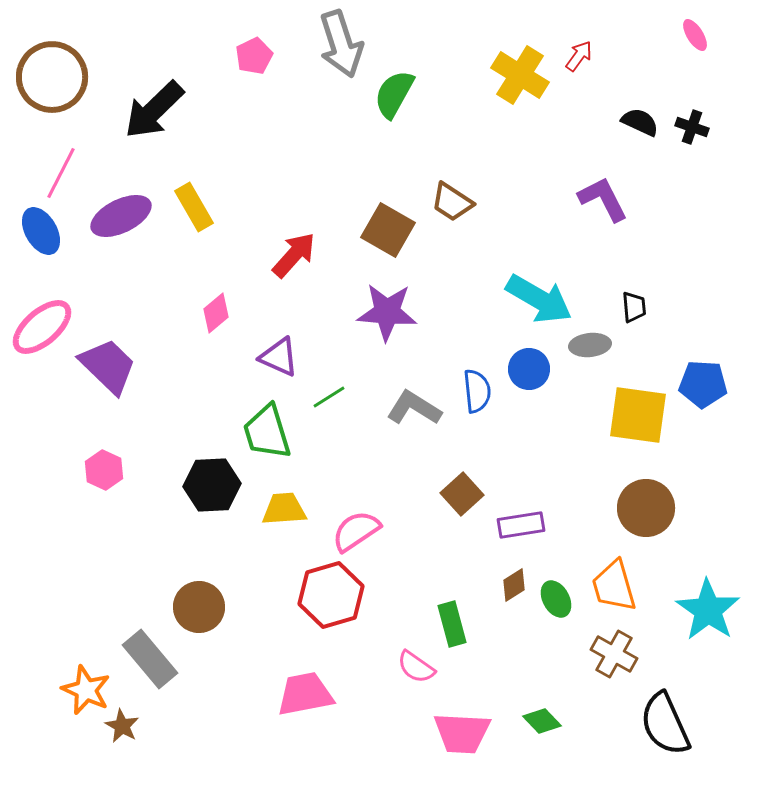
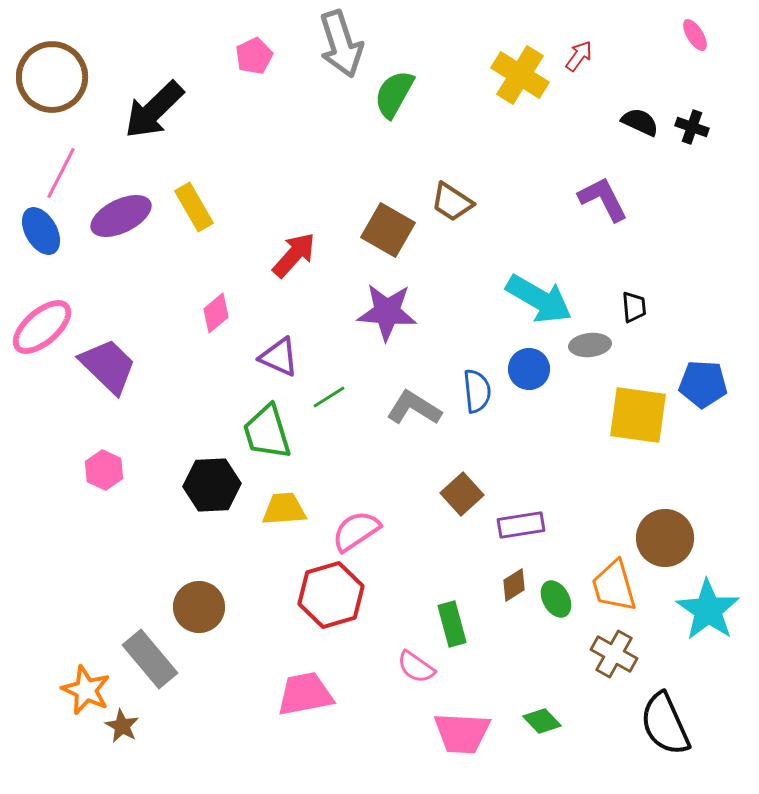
brown circle at (646, 508): moved 19 px right, 30 px down
